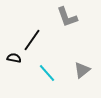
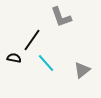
gray L-shape: moved 6 px left
cyan line: moved 1 px left, 10 px up
